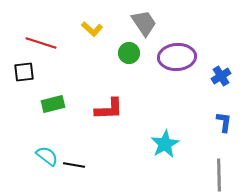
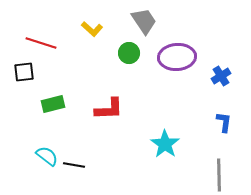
gray trapezoid: moved 2 px up
cyan star: rotated 8 degrees counterclockwise
